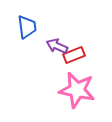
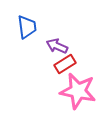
red rectangle: moved 9 px left, 9 px down; rotated 10 degrees counterclockwise
pink star: moved 1 px right, 1 px down
